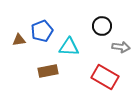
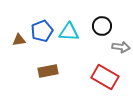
cyan triangle: moved 15 px up
